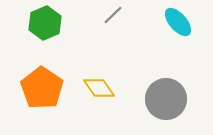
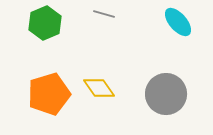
gray line: moved 9 px left, 1 px up; rotated 60 degrees clockwise
orange pentagon: moved 7 px right, 6 px down; rotated 21 degrees clockwise
gray circle: moved 5 px up
